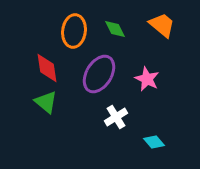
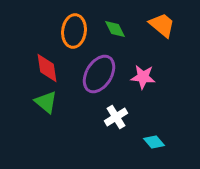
pink star: moved 4 px left, 2 px up; rotated 20 degrees counterclockwise
